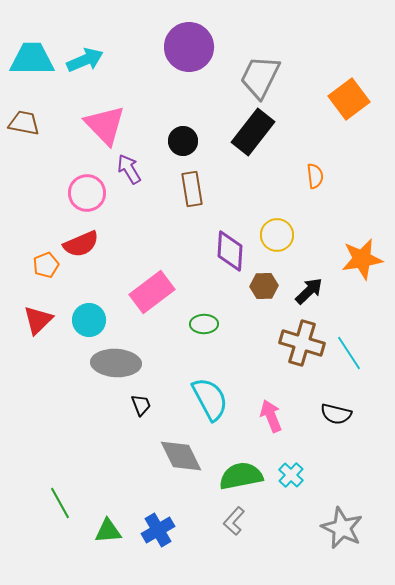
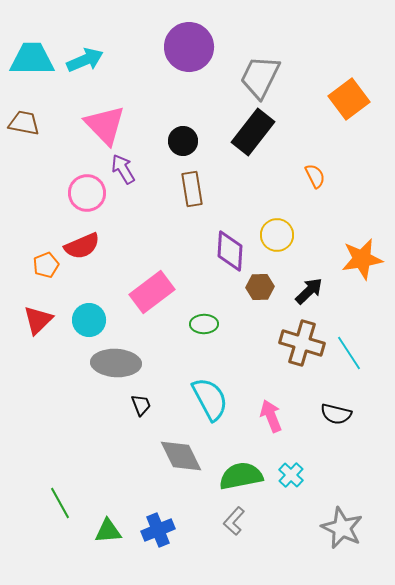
purple arrow: moved 6 px left
orange semicircle: rotated 20 degrees counterclockwise
red semicircle: moved 1 px right, 2 px down
brown hexagon: moved 4 px left, 1 px down
blue cross: rotated 8 degrees clockwise
